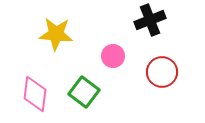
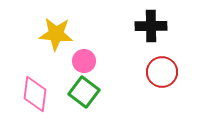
black cross: moved 1 px right, 6 px down; rotated 20 degrees clockwise
pink circle: moved 29 px left, 5 px down
